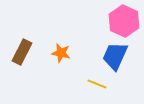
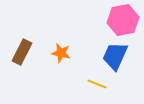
pink hexagon: moved 1 px left, 1 px up; rotated 24 degrees clockwise
